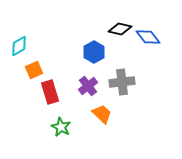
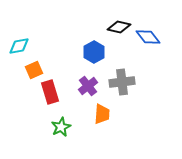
black diamond: moved 1 px left, 2 px up
cyan diamond: rotated 20 degrees clockwise
orange trapezoid: rotated 50 degrees clockwise
green star: rotated 18 degrees clockwise
